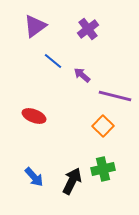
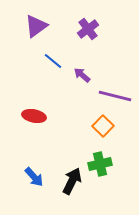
purple triangle: moved 1 px right
red ellipse: rotated 10 degrees counterclockwise
green cross: moved 3 px left, 5 px up
